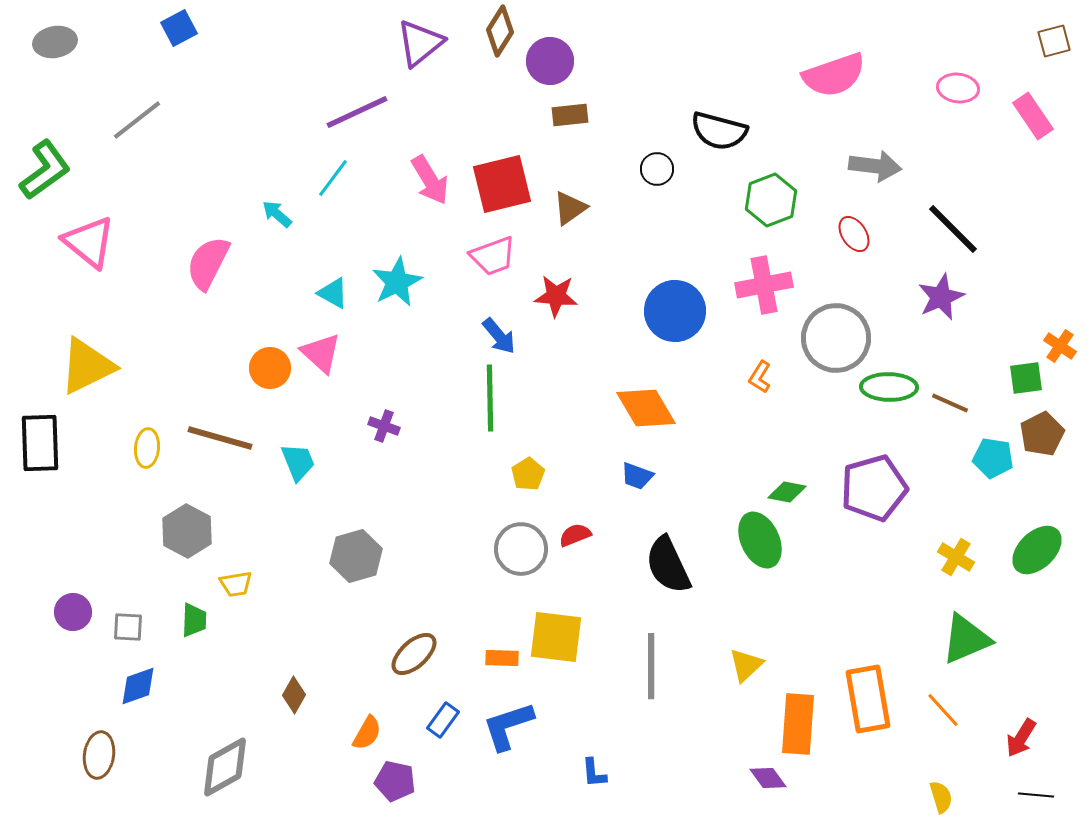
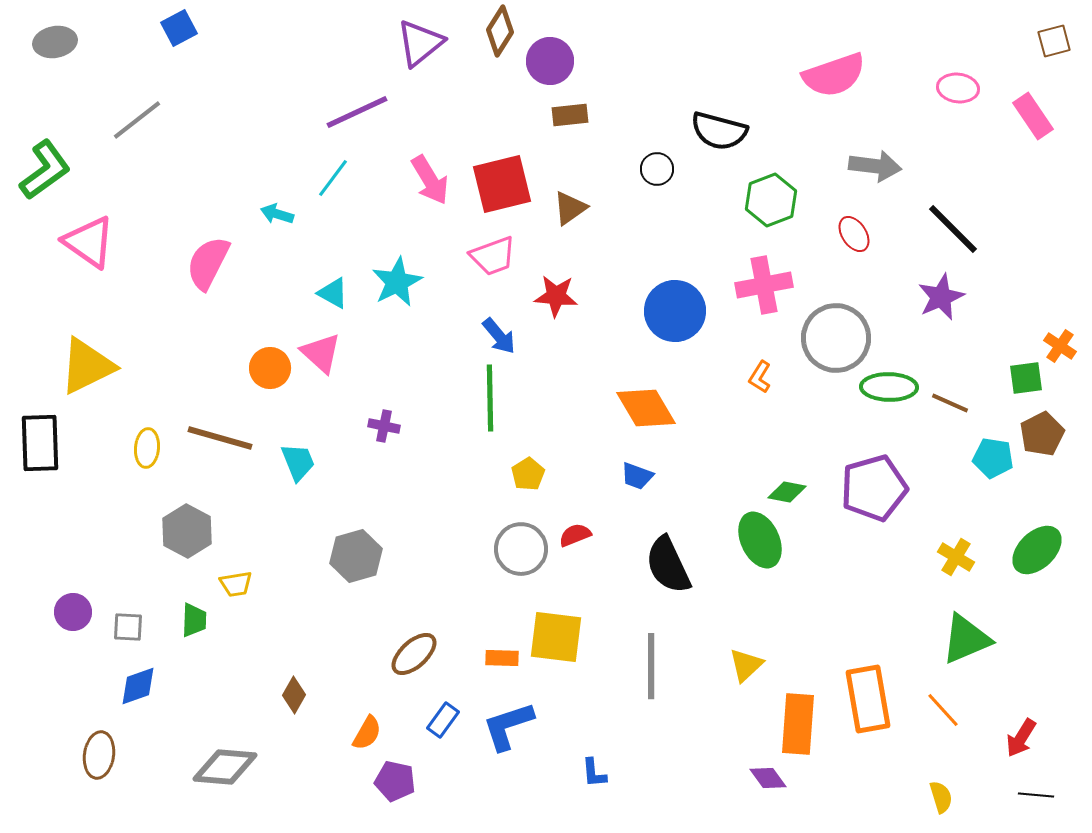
cyan arrow at (277, 214): rotated 24 degrees counterclockwise
pink triangle at (89, 242): rotated 4 degrees counterclockwise
purple cross at (384, 426): rotated 8 degrees counterclockwise
gray diamond at (225, 767): rotated 34 degrees clockwise
